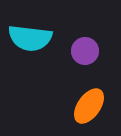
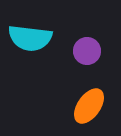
purple circle: moved 2 px right
